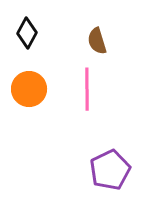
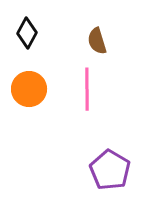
purple pentagon: rotated 15 degrees counterclockwise
